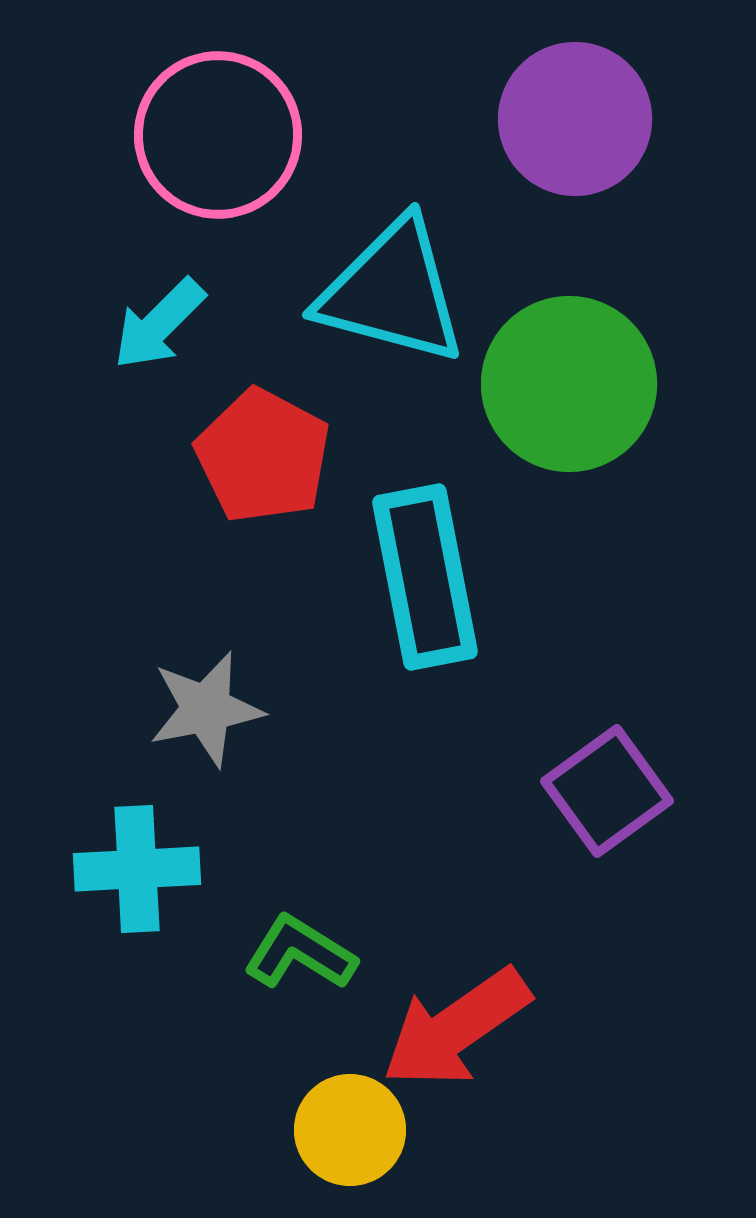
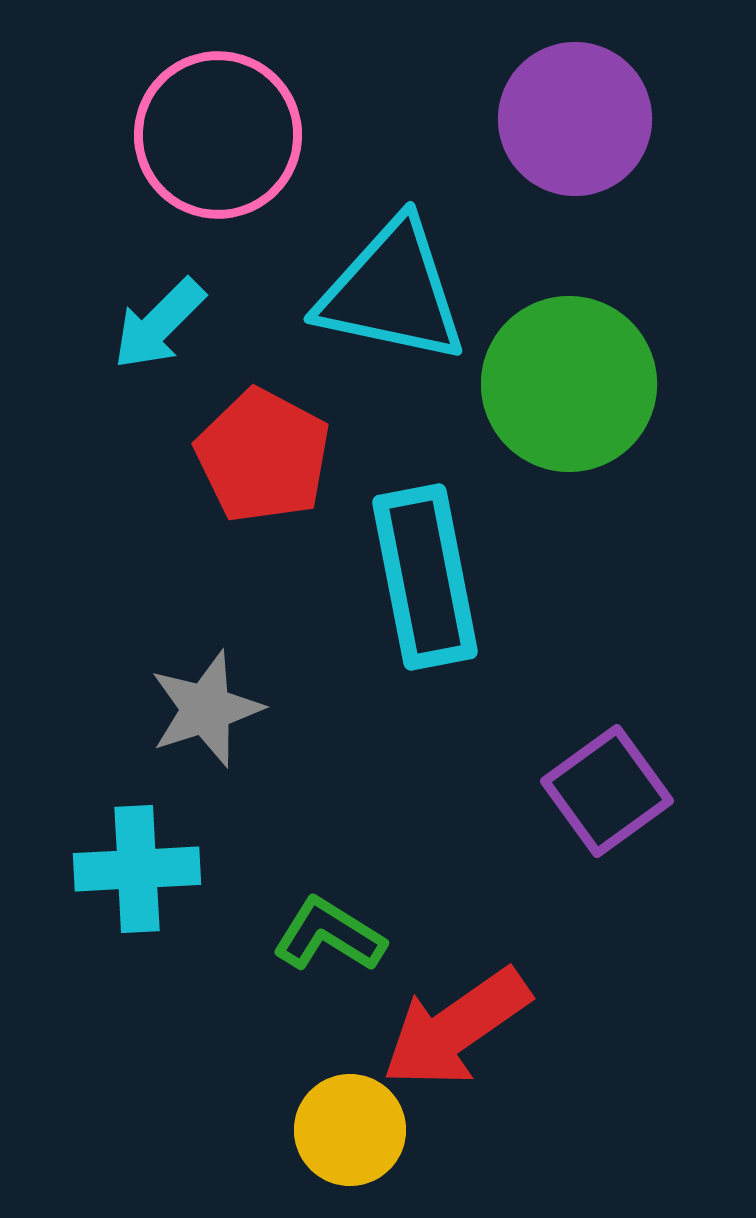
cyan triangle: rotated 3 degrees counterclockwise
gray star: rotated 7 degrees counterclockwise
green L-shape: moved 29 px right, 18 px up
